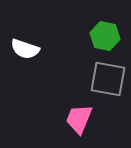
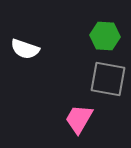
green hexagon: rotated 8 degrees counterclockwise
pink trapezoid: rotated 8 degrees clockwise
